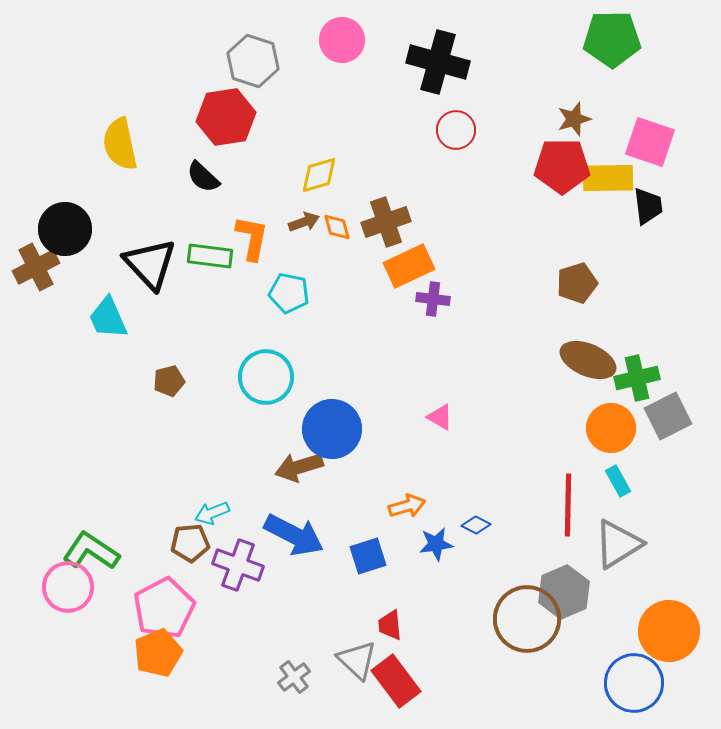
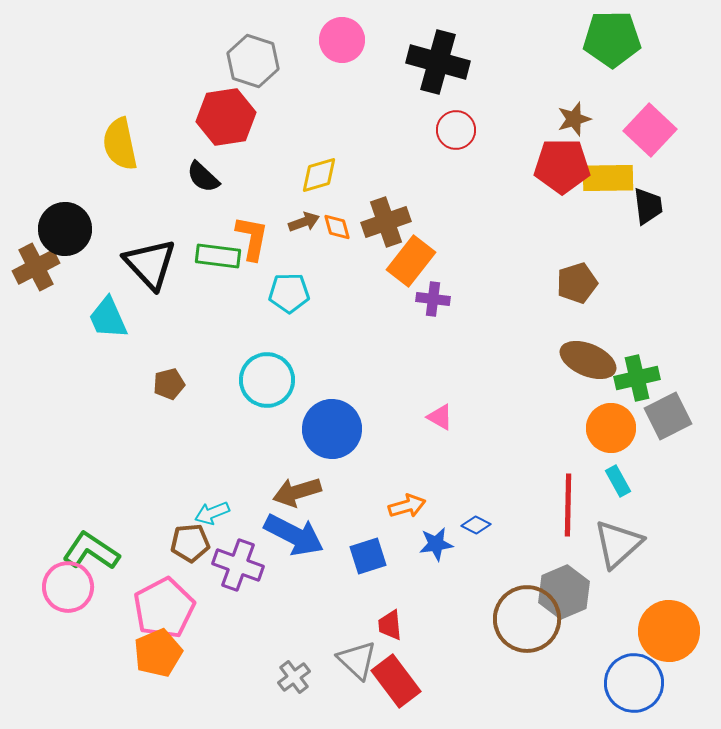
pink square at (650, 142): moved 12 px up; rotated 24 degrees clockwise
green rectangle at (210, 256): moved 8 px right
orange rectangle at (409, 266): moved 2 px right, 5 px up; rotated 27 degrees counterclockwise
cyan pentagon at (289, 293): rotated 12 degrees counterclockwise
cyan circle at (266, 377): moved 1 px right, 3 px down
brown pentagon at (169, 381): moved 3 px down
brown arrow at (299, 467): moved 2 px left, 25 px down
gray triangle at (618, 544): rotated 10 degrees counterclockwise
